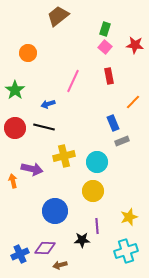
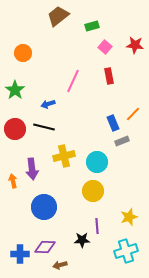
green rectangle: moved 13 px left, 3 px up; rotated 56 degrees clockwise
orange circle: moved 5 px left
orange line: moved 12 px down
red circle: moved 1 px down
purple arrow: rotated 70 degrees clockwise
blue circle: moved 11 px left, 4 px up
purple diamond: moved 1 px up
blue cross: rotated 24 degrees clockwise
